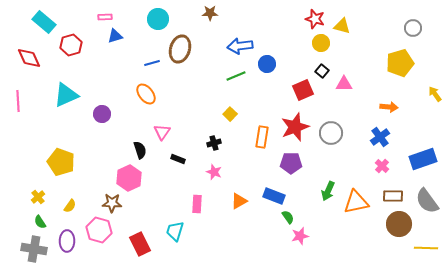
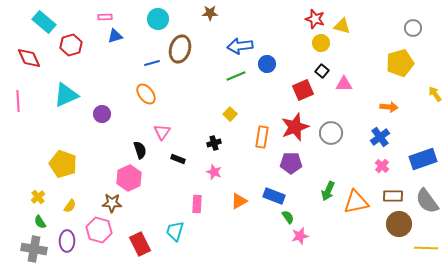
yellow pentagon at (61, 162): moved 2 px right, 2 px down
